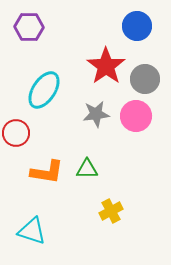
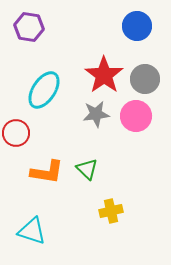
purple hexagon: rotated 8 degrees clockwise
red star: moved 2 px left, 9 px down
green triangle: rotated 45 degrees clockwise
yellow cross: rotated 15 degrees clockwise
